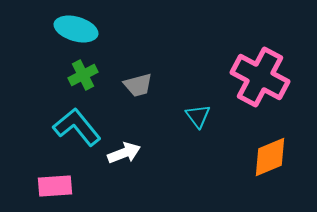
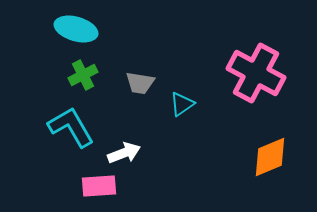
pink cross: moved 4 px left, 4 px up
gray trapezoid: moved 2 px right, 2 px up; rotated 24 degrees clockwise
cyan triangle: moved 16 px left, 12 px up; rotated 32 degrees clockwise
cyan L-shape: moved 6 px left; rotated 9 degrees clockwise
pink rectangle: moved 44 px right
